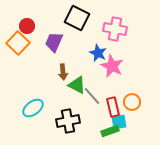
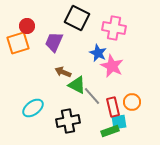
pink cross: moved 1 px left, 1 px up
orange square: rotated 30 degrees clockwise
brown arrow: rotated 119 degrees clockwise
